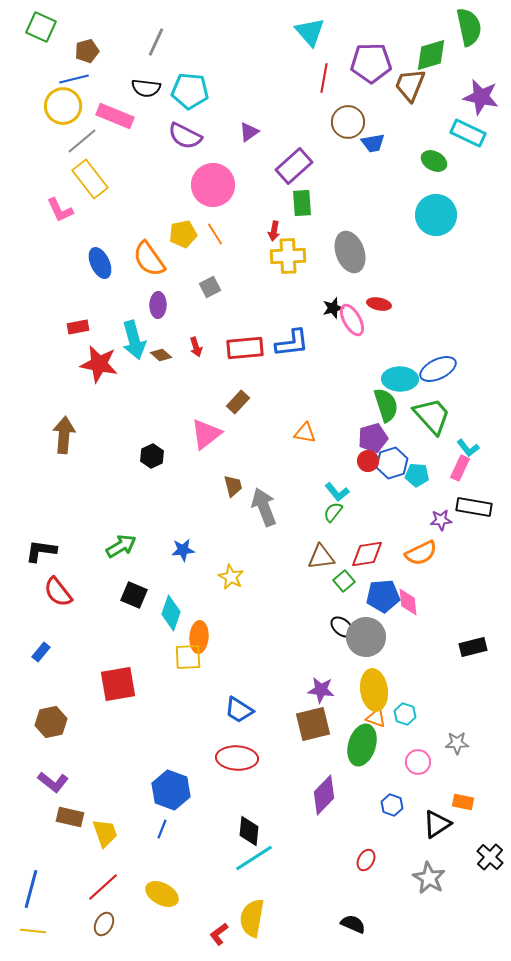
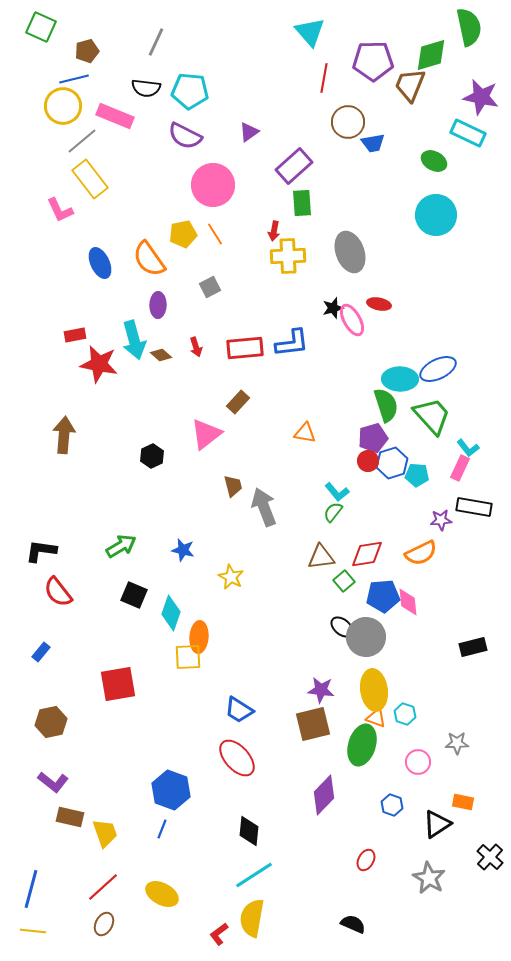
purple pentagon at (371, 63): moved 2 px right, 2 px up
red rectangle at (78, 327): moved 3 px left, 8 px down
blue star at (183, 550): rotated 20 degrees clockwise
red ellipse at (237, 758): rotated 45 degrees clockwise
cyan line at (254, 858): moved 17 px down
